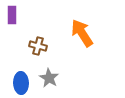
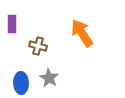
purple rectangle: moved 9 px down
